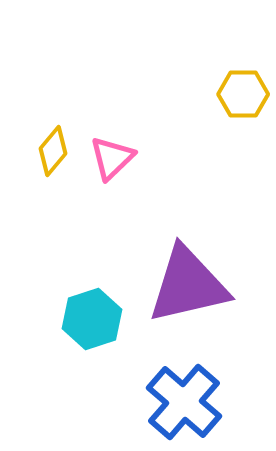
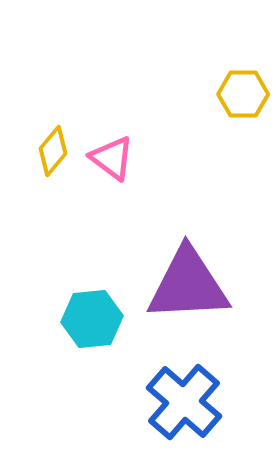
pink triangle: rotated 39 degrees counterclockwise
purple triangle: rotated 10 degrees clockwise
cyan hexagon: rotated 12 degrees clockwise
